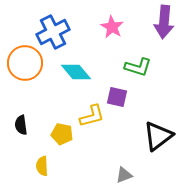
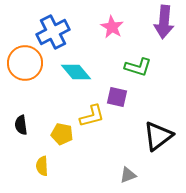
gray triangle: moved 4 px right
